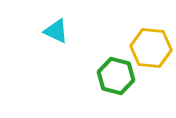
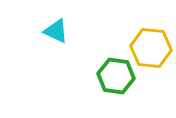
green hexagon: rotated 6 degrees counterclockwise
